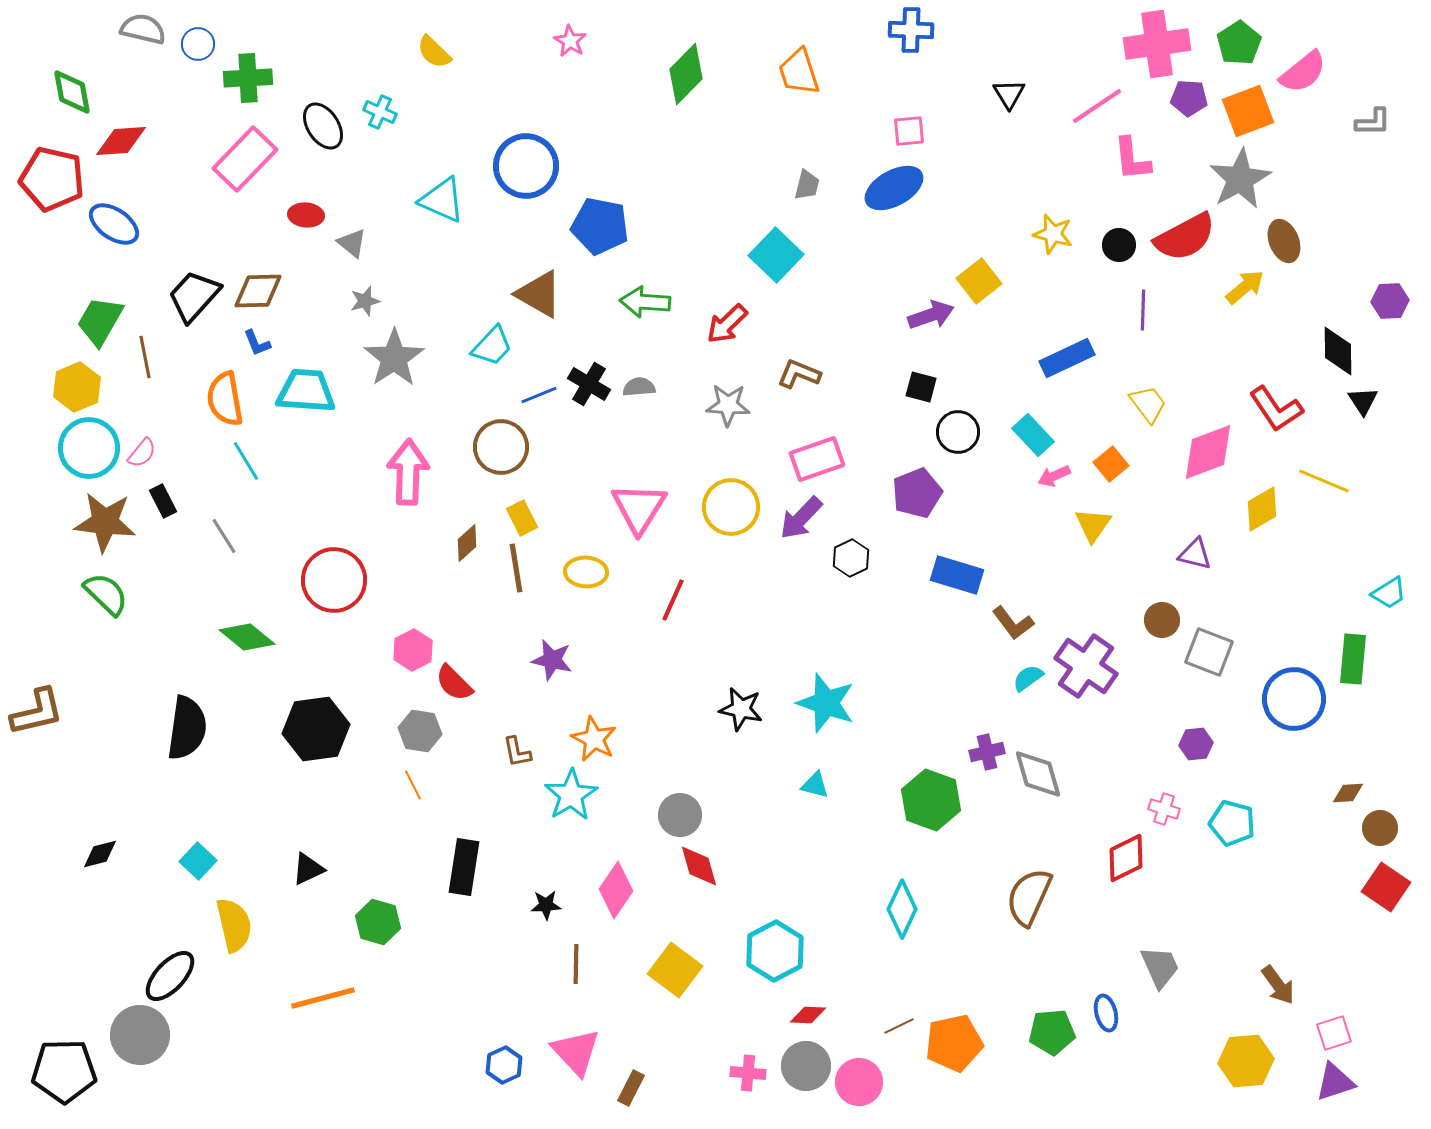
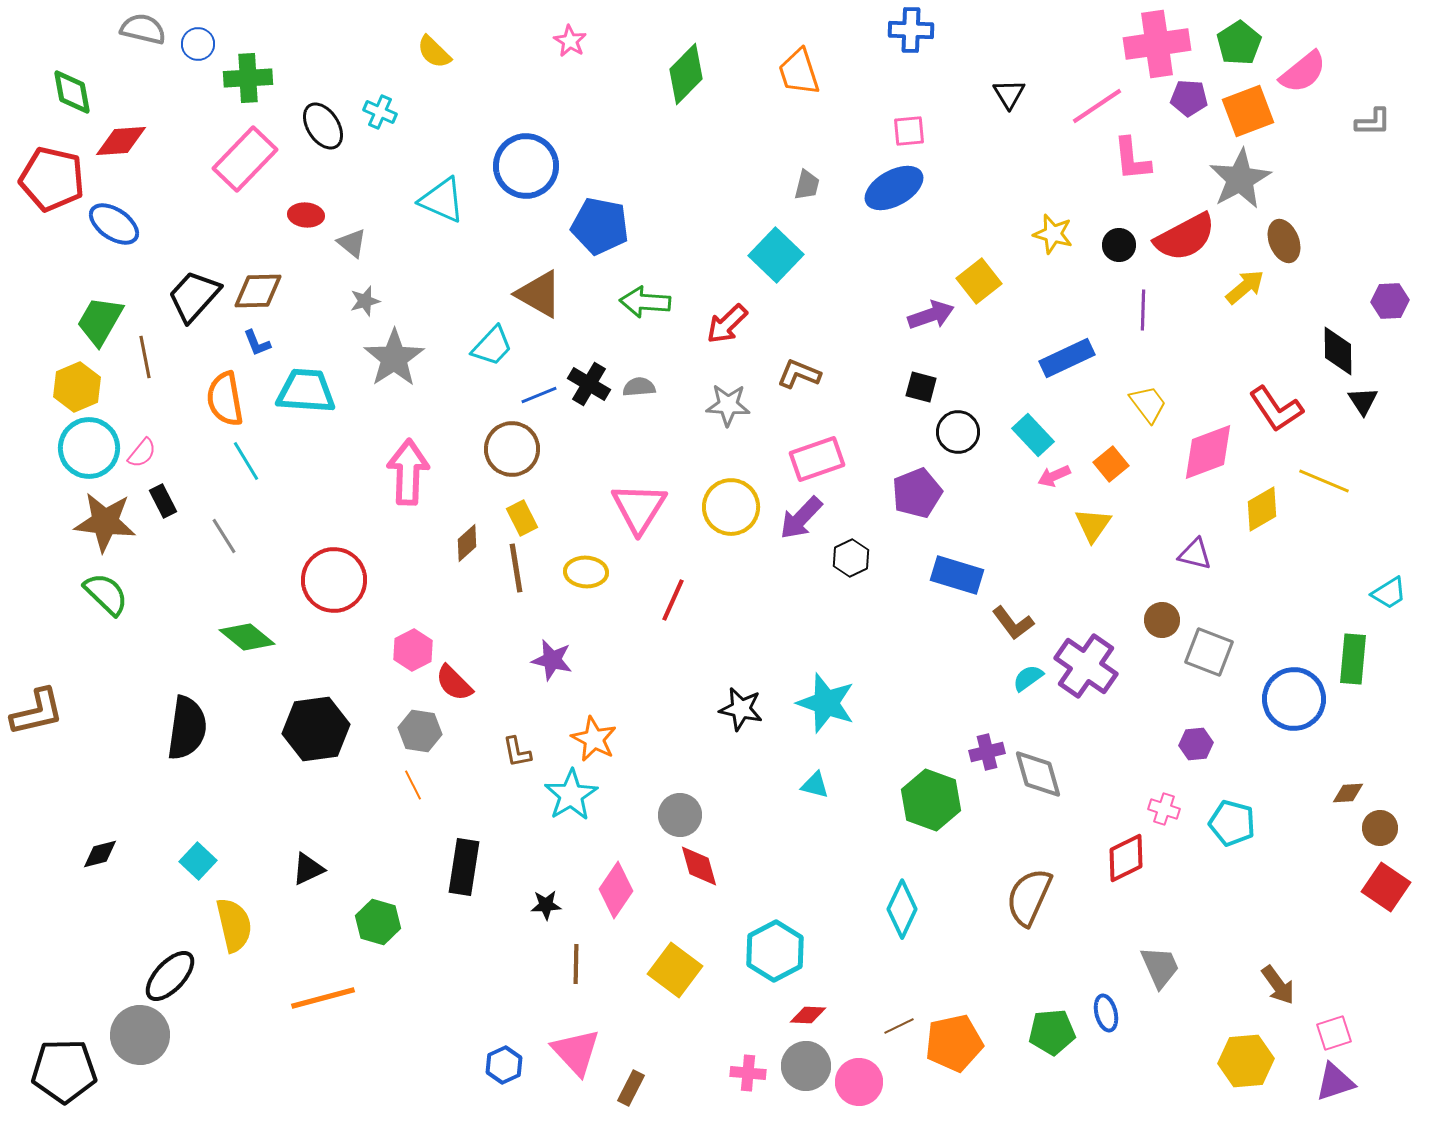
brown circle at (501, 447): moved 11 px right, 2 px down
